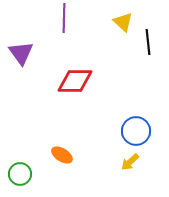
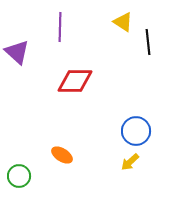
purple line: moved 4 px left, 9 px down
yellow triangle: rotated 10 degrees counterclockwise
purple triangle: moved 4 px left, 1 px up; rotated 12 degrees counterclockwise
green circle: moved 1 px left, 2 px down
